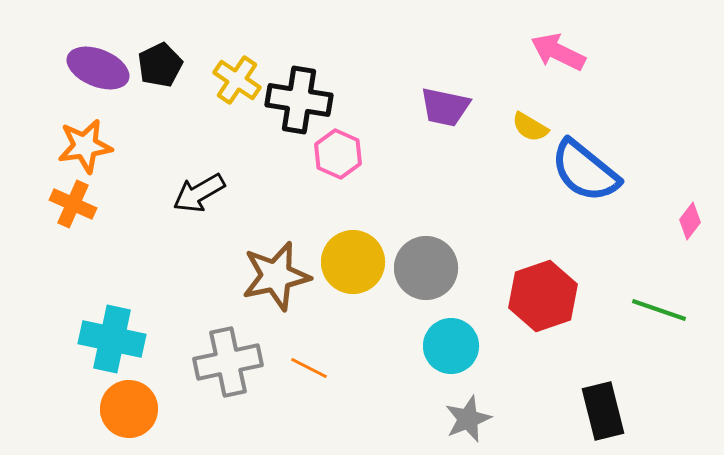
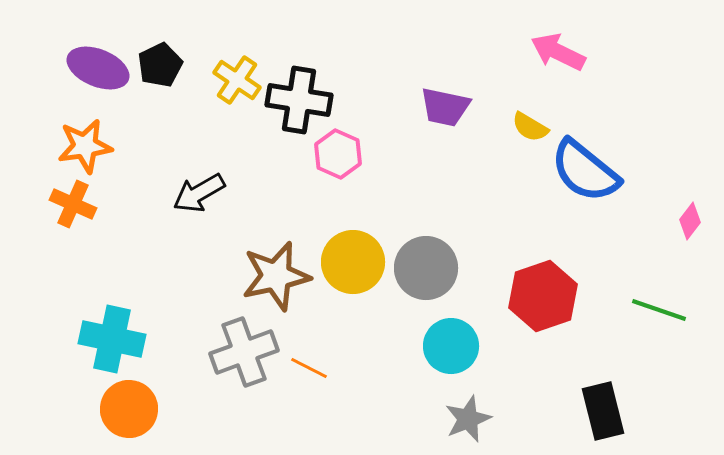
gray cross: moved 16 px right, 10 px up; rotated 8 degrees counterclockwise
